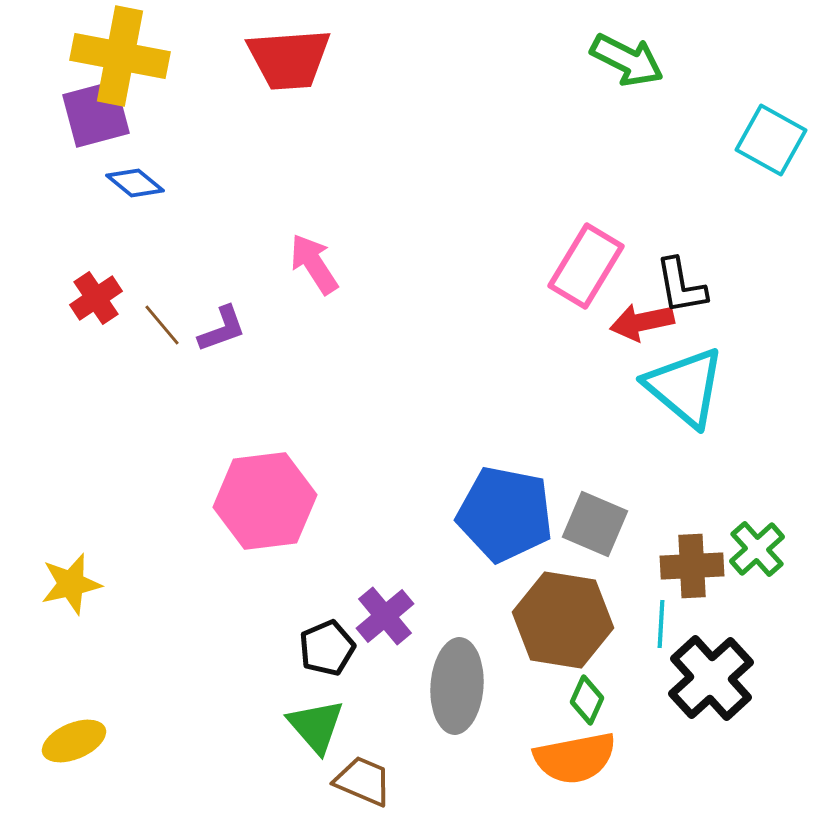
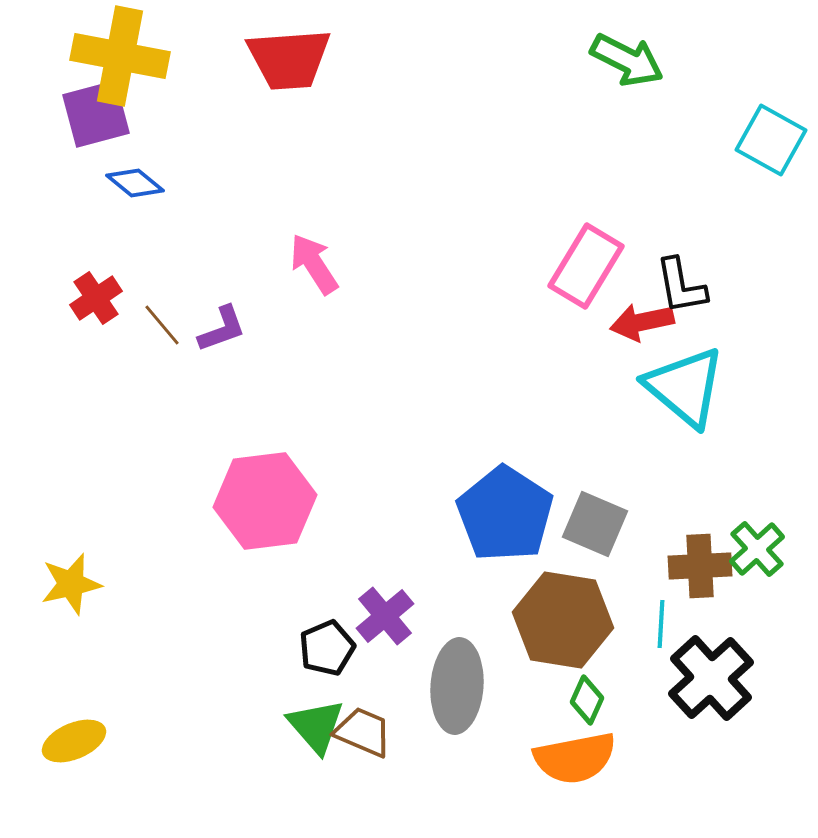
blue pentagon: rotated 22 degrees clockwise
brown cross: moved 8 px right
brown trapezoid: moved 49 px up
